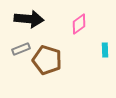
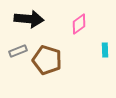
gray rectangle: moved 3 px left, 2 px down
